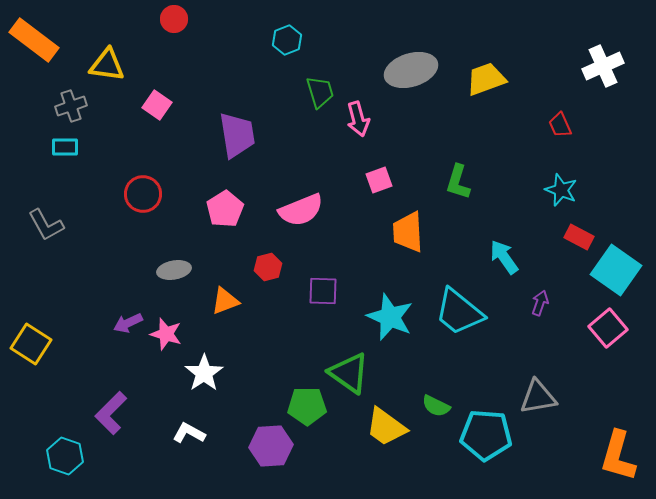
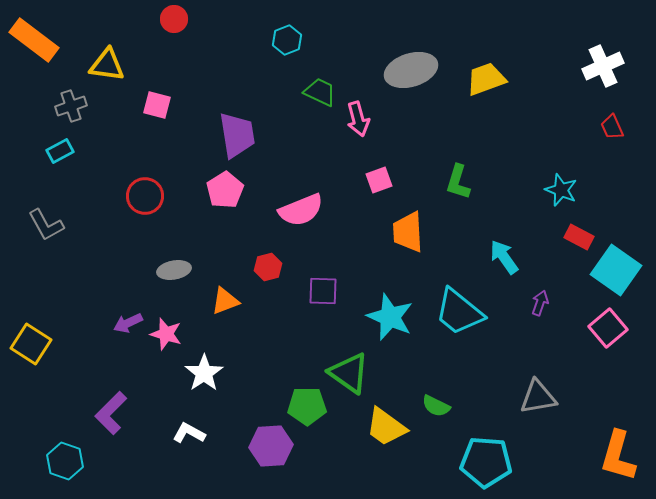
green trapezoid at (320, 92): rotated 48 degrees counterclockwise
pink square at (157, 105): rotated 20 degrees counterclockwise
red trapezoid at (560, 125): moved 52 px right, 2 px down
cyan rectangle at (65, 147): moved 5 px left, 4 px down; rotated 28 degrees counterclockwise
red circle at (143, 194): moved 2 px right, 2 px down
pink pentagon at (225, 209): moved 19 px up
cyan pentagon at (486, 435): moved 27 px down
cyan hexagon at (65, 456): moved 5 px down
